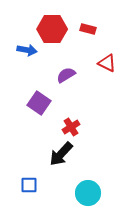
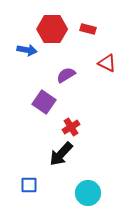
purple square: moved 5 px right, 1 px up
